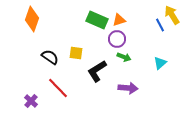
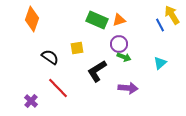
purple circle: moved 2 px right, 5 px down
yellow square: moved 1 px right, 5 px up; rotated 16 degrees counterclockwise
